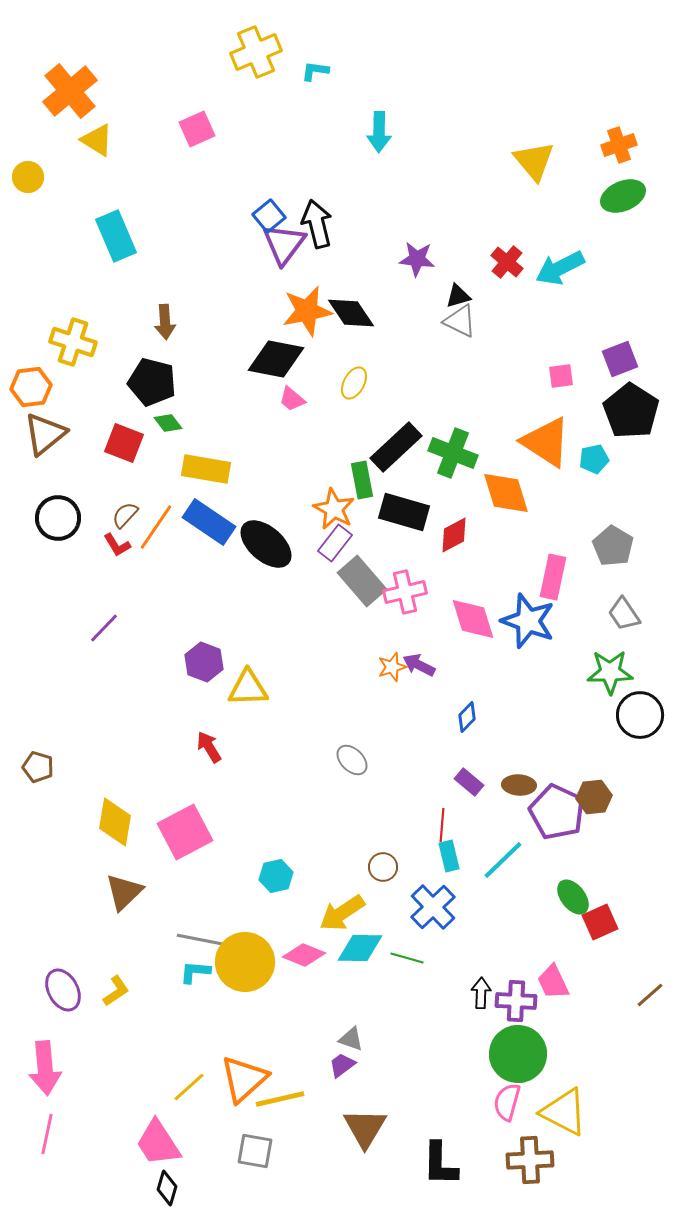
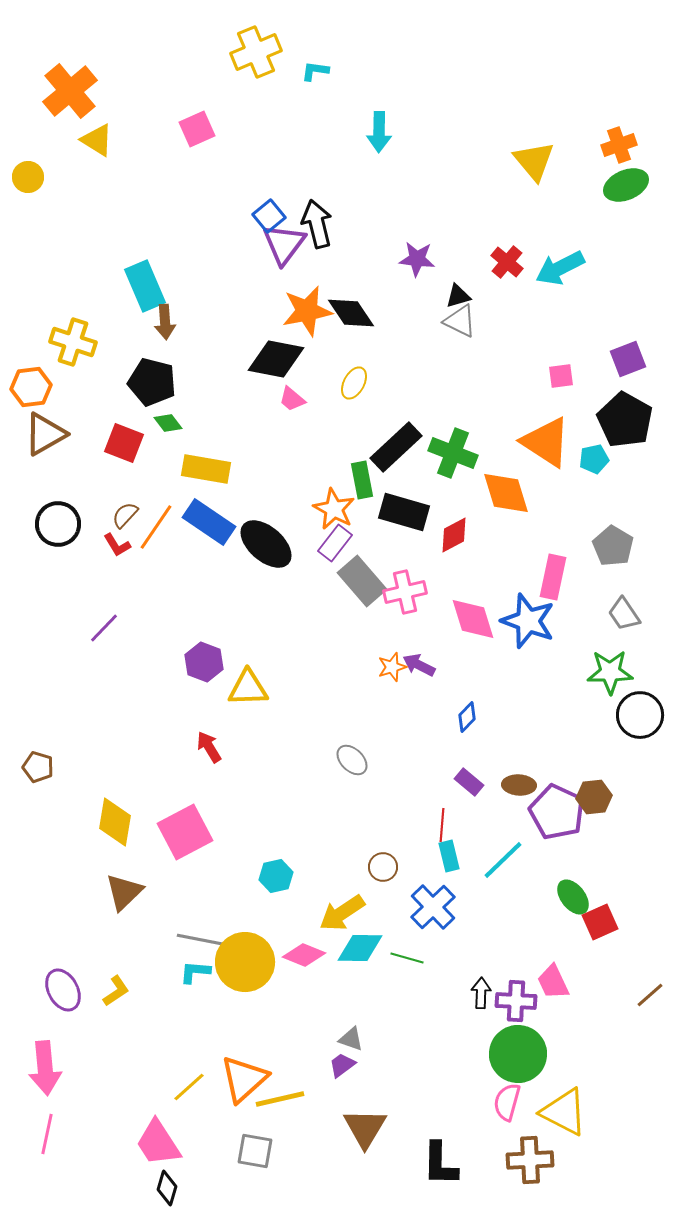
green ellipse at (623, 196): moved 3 px right, 11 px up
cyan rectangle at (116, 236): moved 29 px right, 50 px down
purple square at (620, 359): moved 8 px right
black pentagon at (631, 411): moved 6 px left, 9 px down; rotated 4 degrees counterclockwise
brown triangle at (45, 434): rotated 9 degrees clockwise
black circle at (58, 518): moved 6 px down
